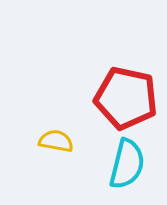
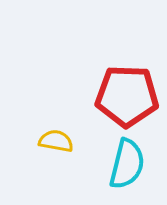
red pentagon: moved 1 px right, 2 px up; rotated 10 degrees counterclockwise
